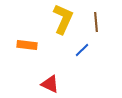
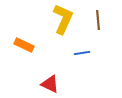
brown line: moved 2 px right, 2 px up
orange rectangle: moved 3 px left; rotated 18 degrees clockwise
blue line: moved 3 px down; rotated 35 degrees clockwise
